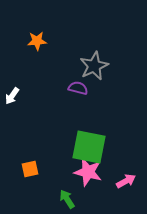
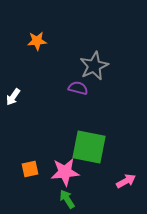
white arrow: moved 1 px right, 1 px down
pink star: moved 23 px left; rotated 20 degrees counterclockwise
